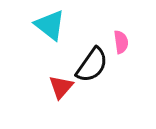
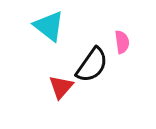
cyan triangle: moved 1 px left, 1 px down
pink semicircle: moved 1 px right
